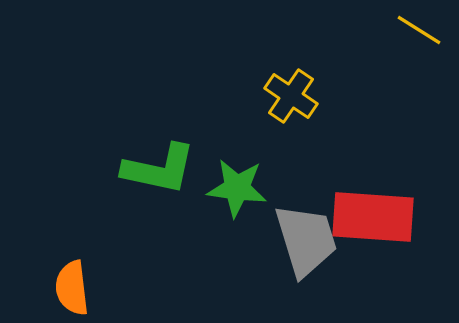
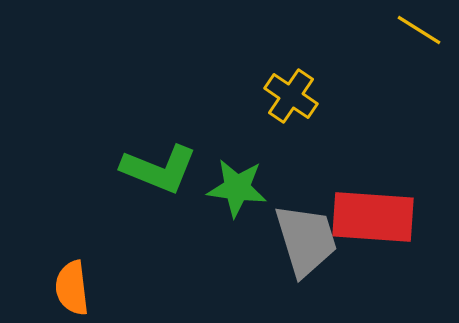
green L-shape: rotated 10 degrees clockwise
